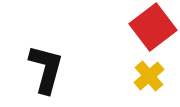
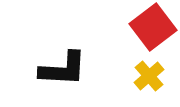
black L-shape: moved 17 px right; rotated 78 degrees clockwise
